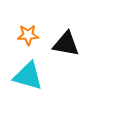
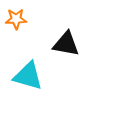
orange star: moved 12 px left, 16 px up
